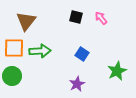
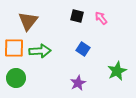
black square: moved 1 px right, 1 px up
brown triangle: moved 2 px right
blue square: moved 1 px right, 5 px up
green circle: moved 4 px right, 2 px down
purple star: moved 1 px right, 1 px up
